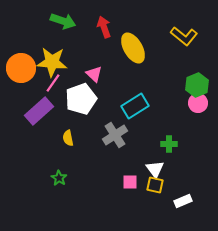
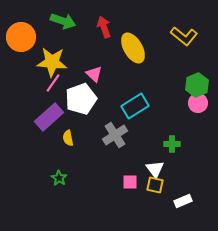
orange circle: moved 31 px up
purple rectangle: moved 10 px right, 6 px down
green cross: moved 3 px right
